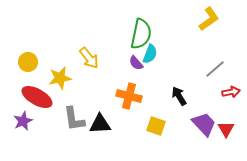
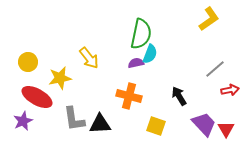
purple semicircle: rotated 119 degrees clockwise
red arrow: moved 1 px left, 2 px up
